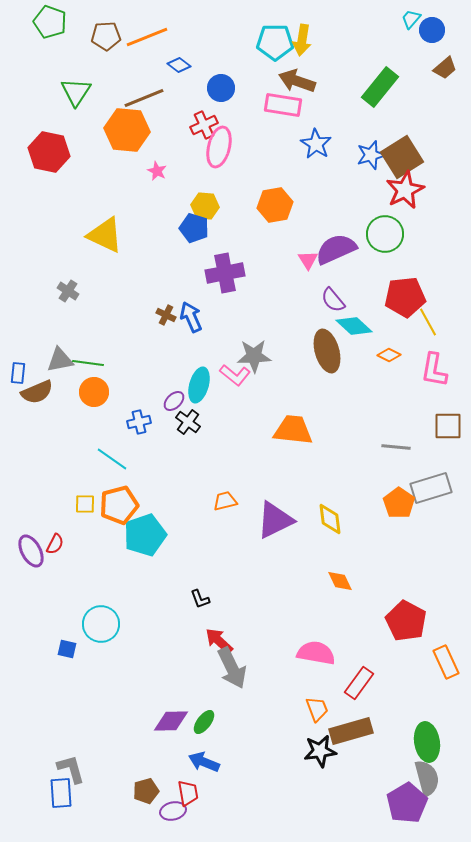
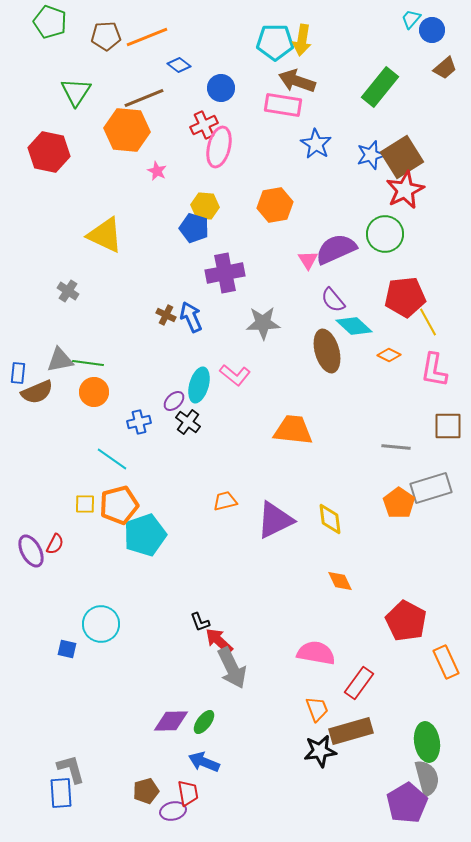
gray star at (254, 356): moved 9 px right, 33 px up
black L-shape at (200, 599): moved 23 px down
